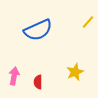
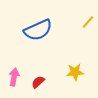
yellow star: rotated 18 degrees clockwise
pink arrow: moved 1 px down
red semicircle: rotated 48 degrees clockwise
